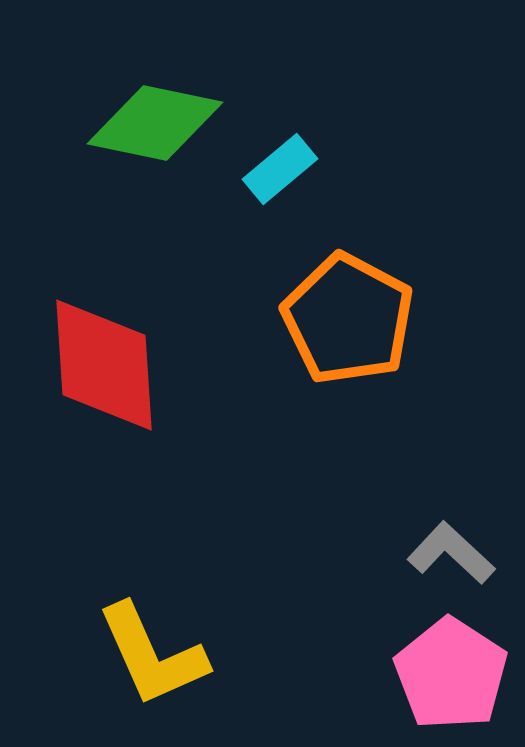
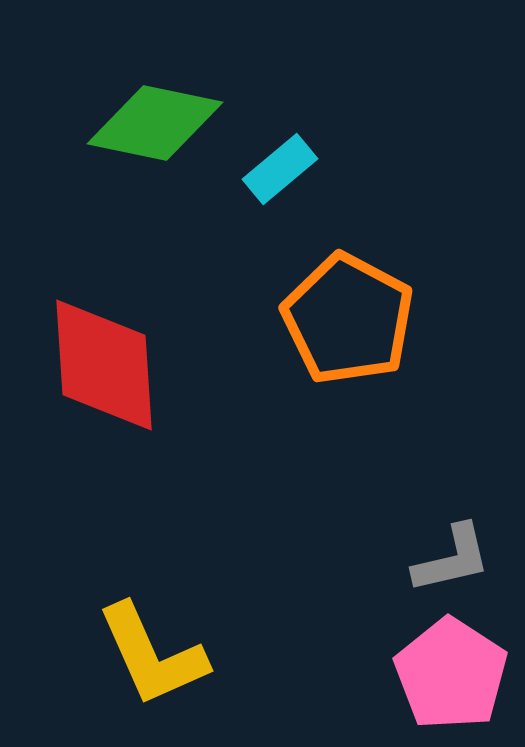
gray L-shape: moved 1 px right, 6 px down; rotated 124 degrees clockwise
